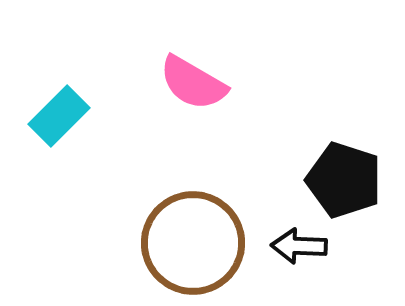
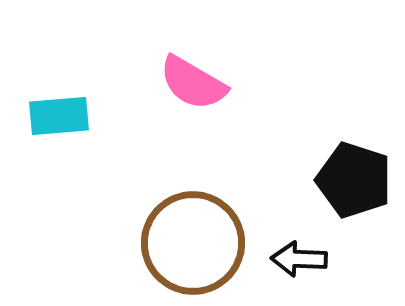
cyan rectangle: rotated 40 degrees clockwise
black pentagon: moved 10 px right
black arrow: moved 13 px down
